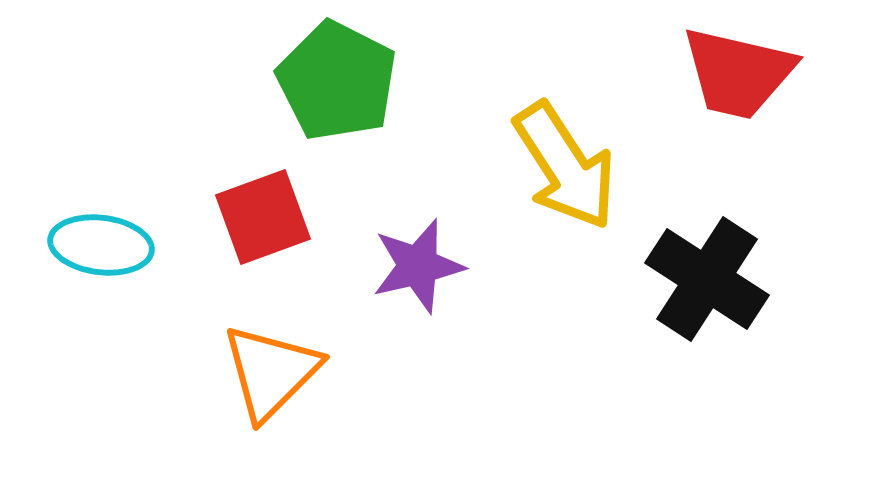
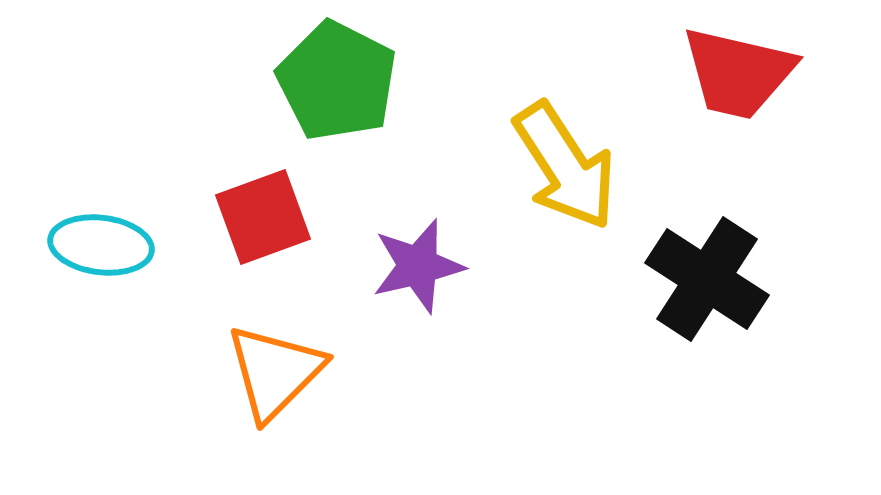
orange triangle: moved 4 px right
